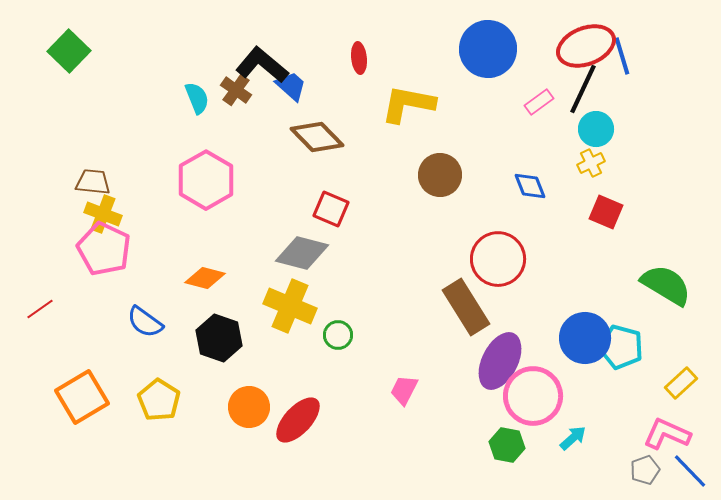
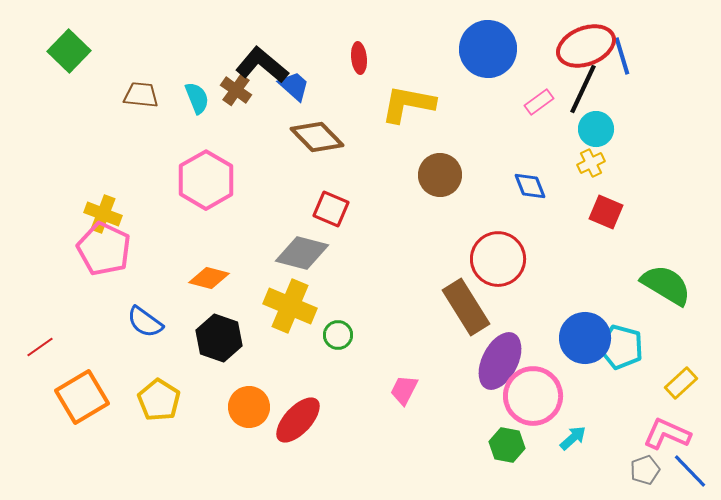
blue trapezoid at (291, 86): moved 3 px right
brown trapezoid at (93, 182): moved 48 px right, 87 px up
orange diamond at (205, 278): moved 4 px right
red line at (40, 309): moved 38 px down
